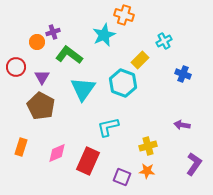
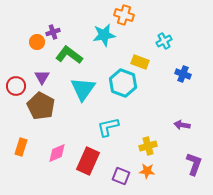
cyan star: rotated 15 degrees clockwise
yellow rectangle: moved 2 px down; rotated 66 degrees clockwise
red circle: moved 19 px down
purple L-shape: rotated 15 degrees counterclockwise
purple square: moved 1 px left, 1 px up
